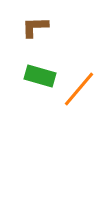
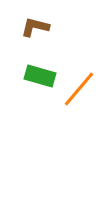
brown L-shape: rotated 16 degrees clockwise
